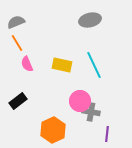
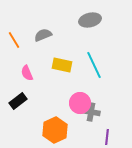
gray semicircle: moved 27 px right, 13 px down
orange line: moved 3 px left, 3 px up
pink semicircle: moved 9 px down
pink circle: moved 2 px down
orange hexagon: moved 2 px right
purple line: moved 3 px down
